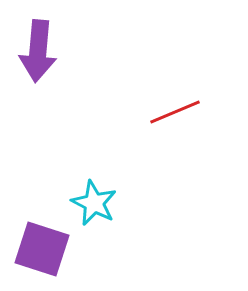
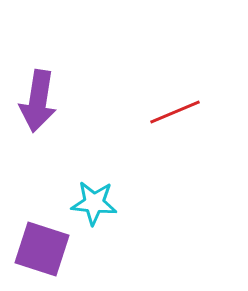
purple arrow: moved 50 px down; rotated 4 degrees clockwise
cyan star: rotated 21 degrees counterclockwise
